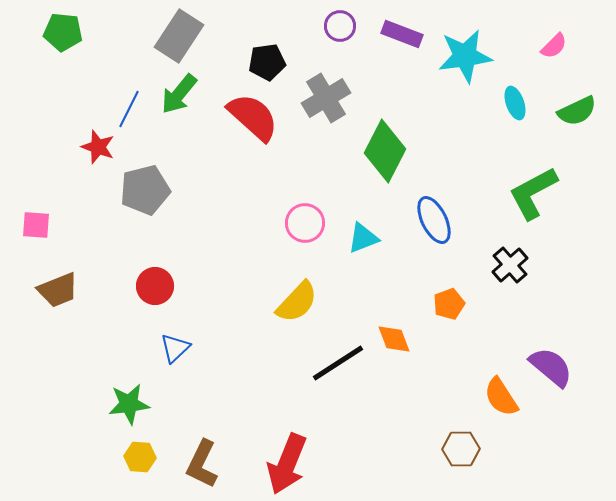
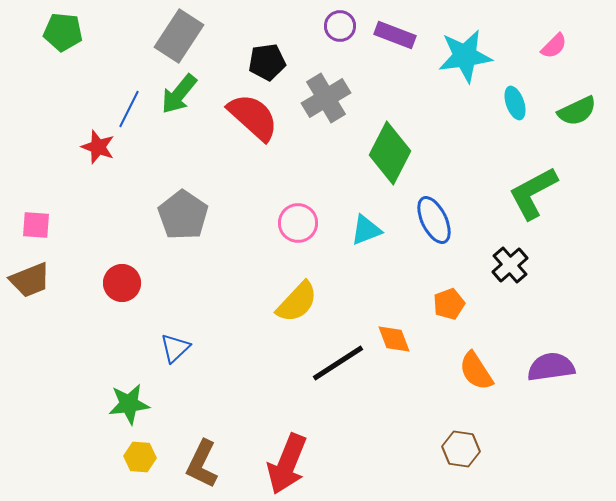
purple rectangle: moved 7 px left, 1 px down
green diamond: moved 5 px right, 2 px down
gray pentagon: moved 38 px right, 25 px down; rotated 24 degrees counterclockwise
pink circle: moved 7 px left
cyan triangle: moved 3 px right, 8 px up
red circle: moved 33 px left, 3 px up
brown trapezoid: moved 28 px left, 10 px up
purple semicircle: rotated 48 degrees counterclockwise
orange semicircle: moved 25 px left, 26 px up
brown hexagon: rotated 9 degrees clockwise
